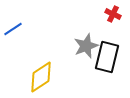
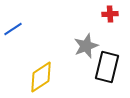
red cross: moved 3 px left; rotated 28 degrees counterclockwise
black rectangle: moved 10 px down
